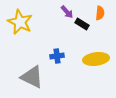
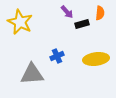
black rectangle: rotated 48 degrees counterclockwise
blue cross: rotated 16 degrees counterclockwise
gray triangle: moved 3 px up; rotated 30 degrees counterclockwise
